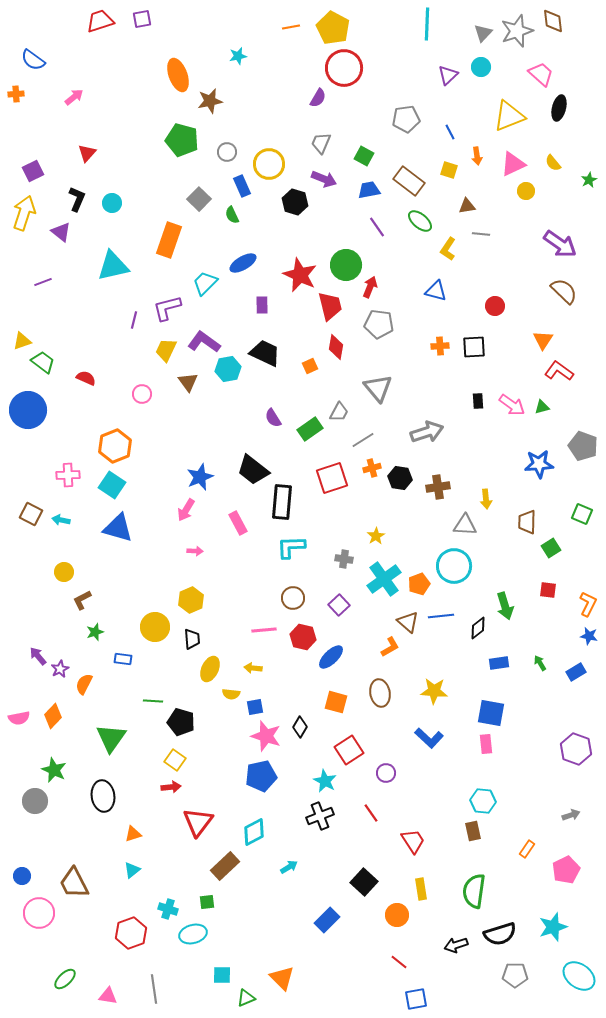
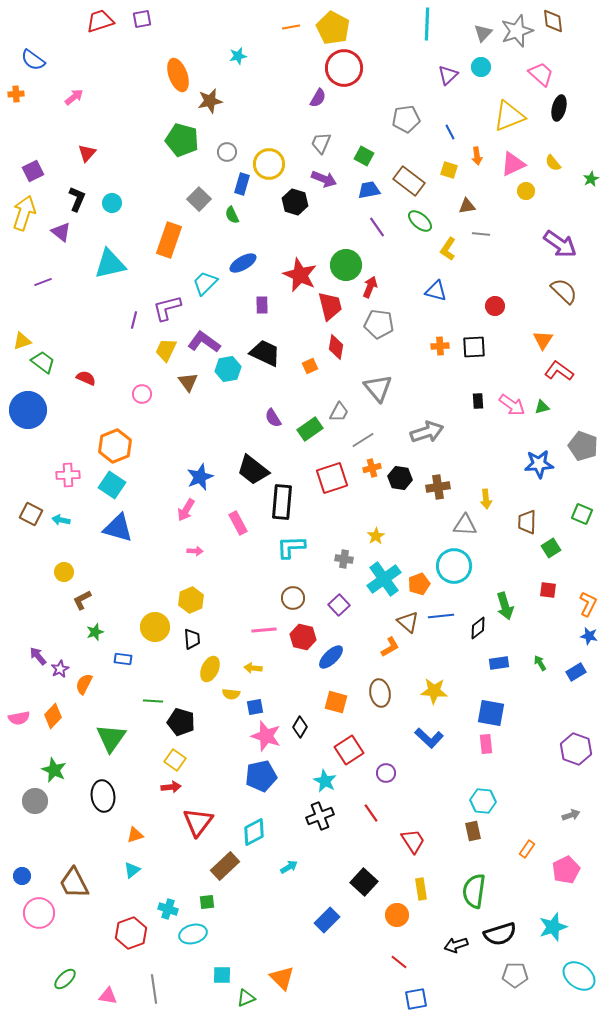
green star at (589, 180): moved 2 px right, 1 px up
blue rectangle at (242, 186): moved 2 px up; rotated 40 degrees clockwise
cyan triangle at (113, 266): moved 3 px left, 2 px up
orange triangle at (133, 834): moved 2 px right, 1 px down
